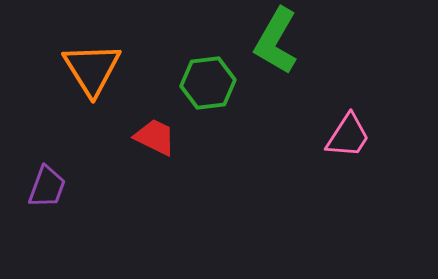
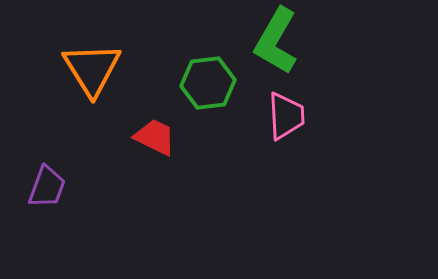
pink trapezoid: moved 62 px left, 20 px up; rotated 36 degrees counterclockwise
